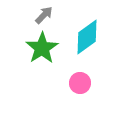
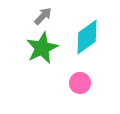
gray arrow: moved 1 px left, 1 px down
green star: rotated 8 degrees clockwise
